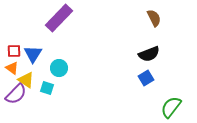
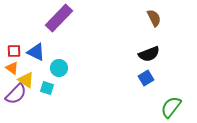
blue triangle: moved 3 px right, 2 px up; rotated 36 degrees counterclockwise
